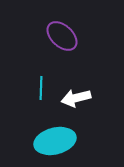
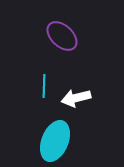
cyan line: moved 3 px right, 2 px up
cyan ellipse: rotated 54 degrees counterclockwise
